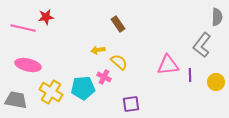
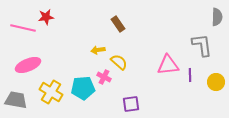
gray L-shape: rotated 135 degrees clockwise
pink ellipse: rotated 35 degrees counterclockwise
